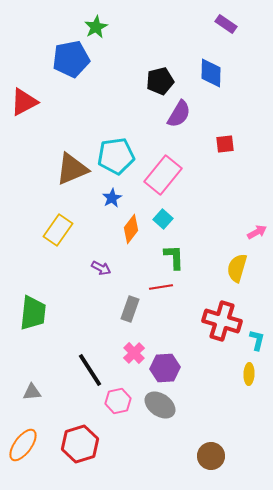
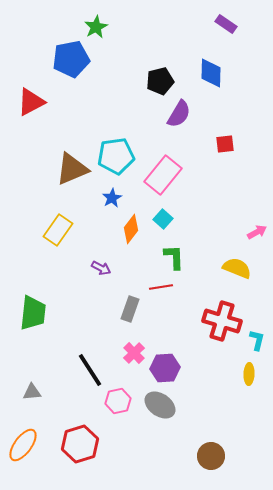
red triangle: moved 7 px right
yellow semicircle: rotated 96 degrees clockwise
